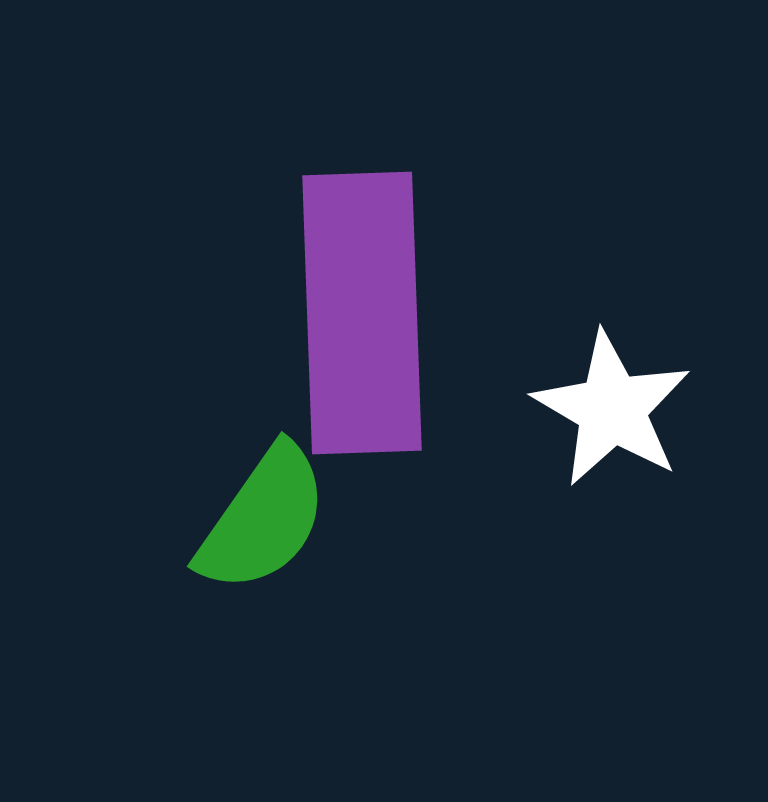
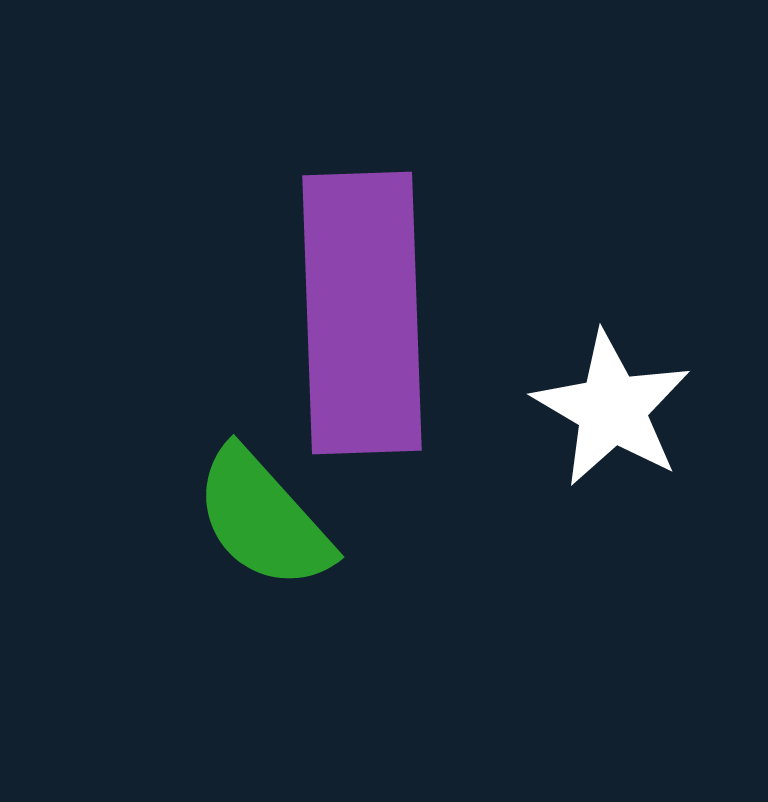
green semicircle: rotated 103 degrees clockwise
